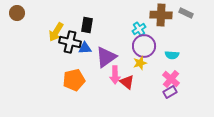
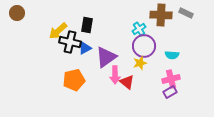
yellow arrow: moved 2 px right, 1 px up; rotated 18 degrees clockwise
blue triangle: rotated 24 degrees counterclockwise
pink cross: rotated 36 degrees clockwise
